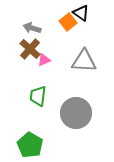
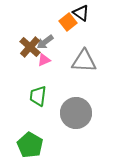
gray arrow: moved 13 px right, 14 px down; rotated 54 degrees counterclockwise
brown cross: moved 2 px up
